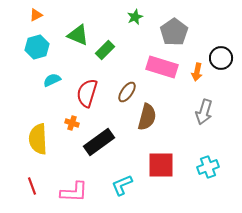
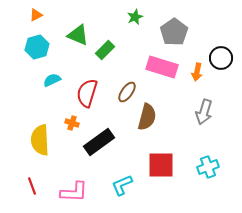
yellow semicircle: moved 2 px right, 1 px down
